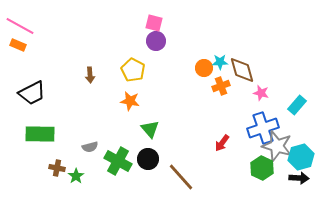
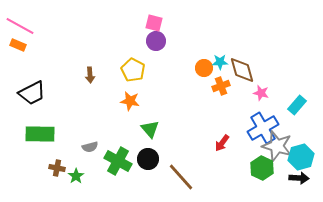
blue cross: rotated 12 degrees counterclockwise
